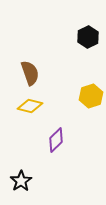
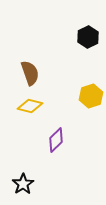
black star: moved 2 px right, 3 px down
